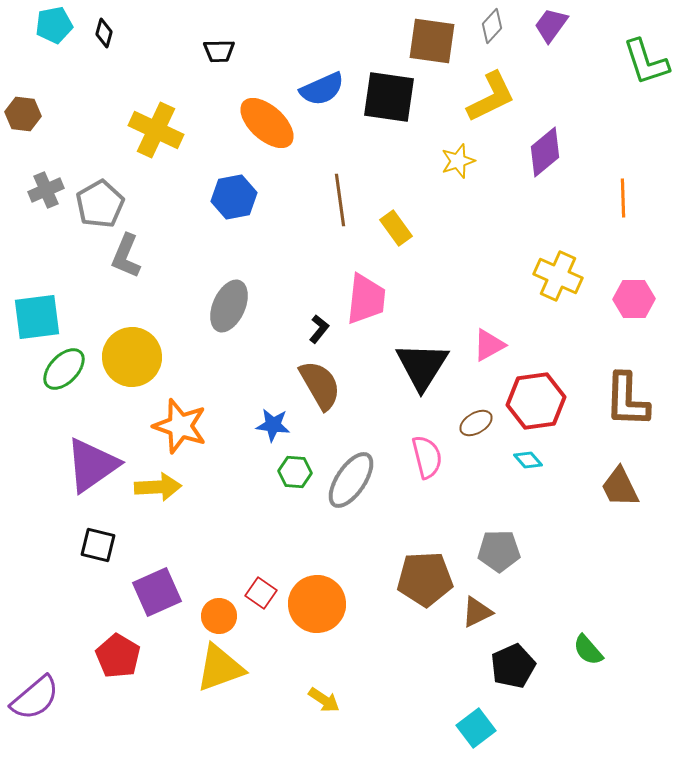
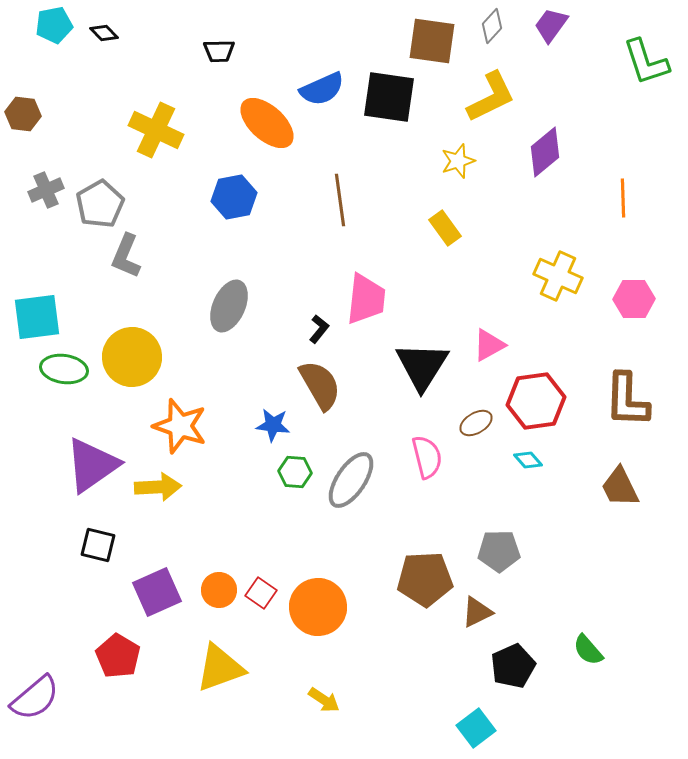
black diamond at (104, 33): rotated 60 degrees counterclockwise
yellow rectangle at (396, 228): moved 49 px right
green ellipse at (64, 369): rotated 54 degrees clockwise
orange circle at (317, 604): moved 1 px right, 3 px down
orange circle at (219, 616): moved 26 px up
